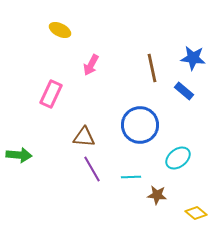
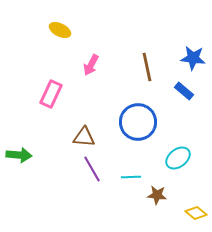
brown line: moved 5 px left, 1 px up
blue circle: moved 2 px left, 3 px up
